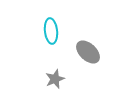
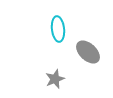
cyan ellipse: moved 7 px right, 2 px up
